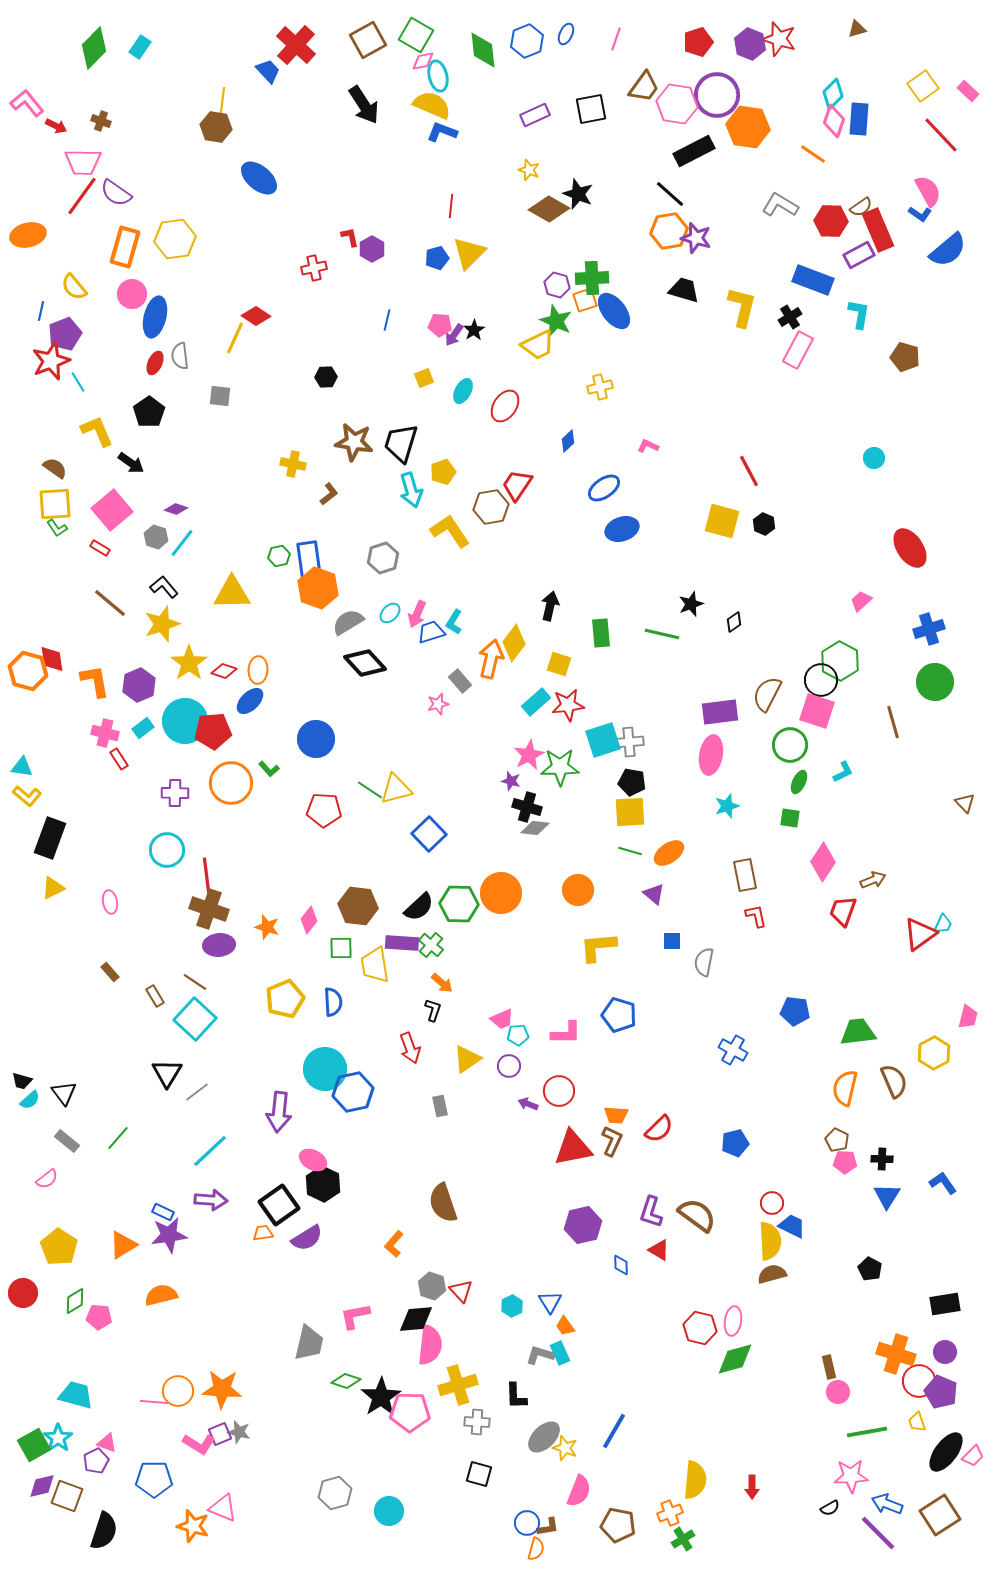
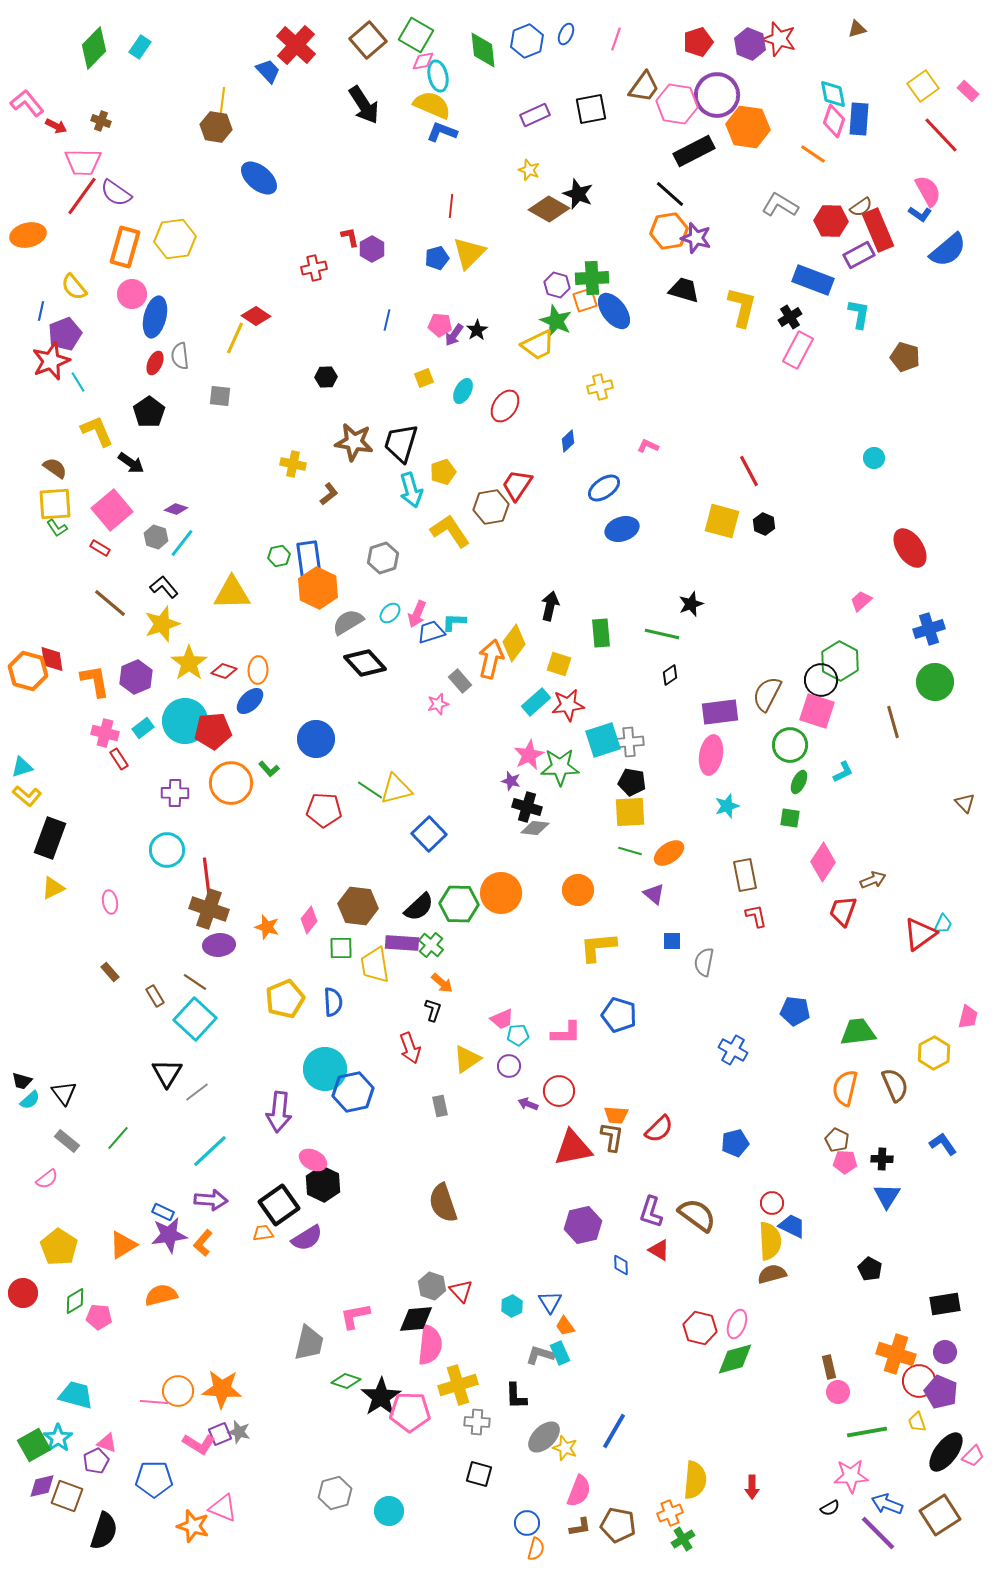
brown square at (368, 40): rotated 12 degrees counterclockwise
cyan diamond at (833, 94): rotated 56 degrees counterclockwise
black star at (474, 330): moved 3 px right
orange hexagon at (318, 588): rotated 6 degrees clockwise
cyan L-shape at (454, 622): rotated 60 degrees clockwise
black diamond at (734, 622): moved 64 px left, 53 px down
purple hexagon at (139, 685): moved 3 px left, 8 px up
cyan triangle at (22, 767): rotated 25 degrees counterclockwise
brown semicircle at (894, 1081): moved 1 px right, 4 px down
brown L-shape at (612, 1141): moved 4 px up; rotated 16 degrees counterclockwise
blue L-shape at (943, 1183): moved 39 px up
orange L-shape at (394, 1244): moved 191 px left, 1 px up
pink ellipse at (733, 1321): moved 4 px right, 3 px down; rotated 12 degrees clockwise
brown L-shape at (548, 1527): moved 32 px right
